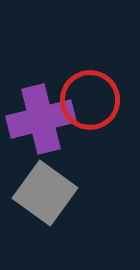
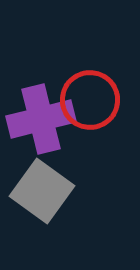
gray square: moved 3 px left, 2 px up
